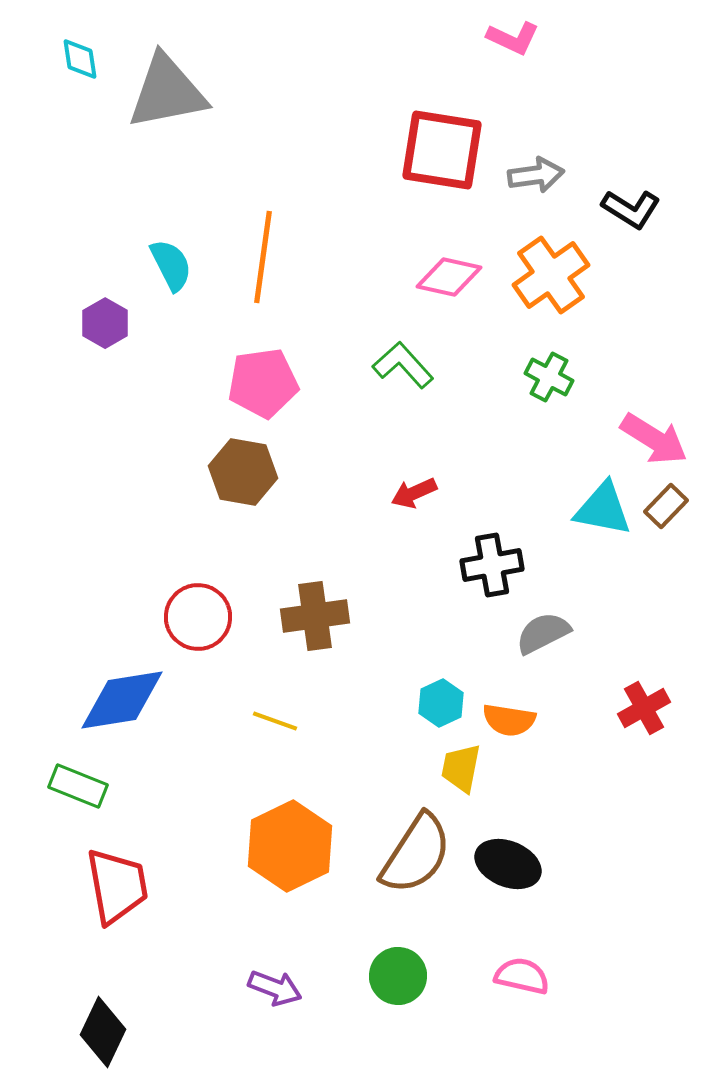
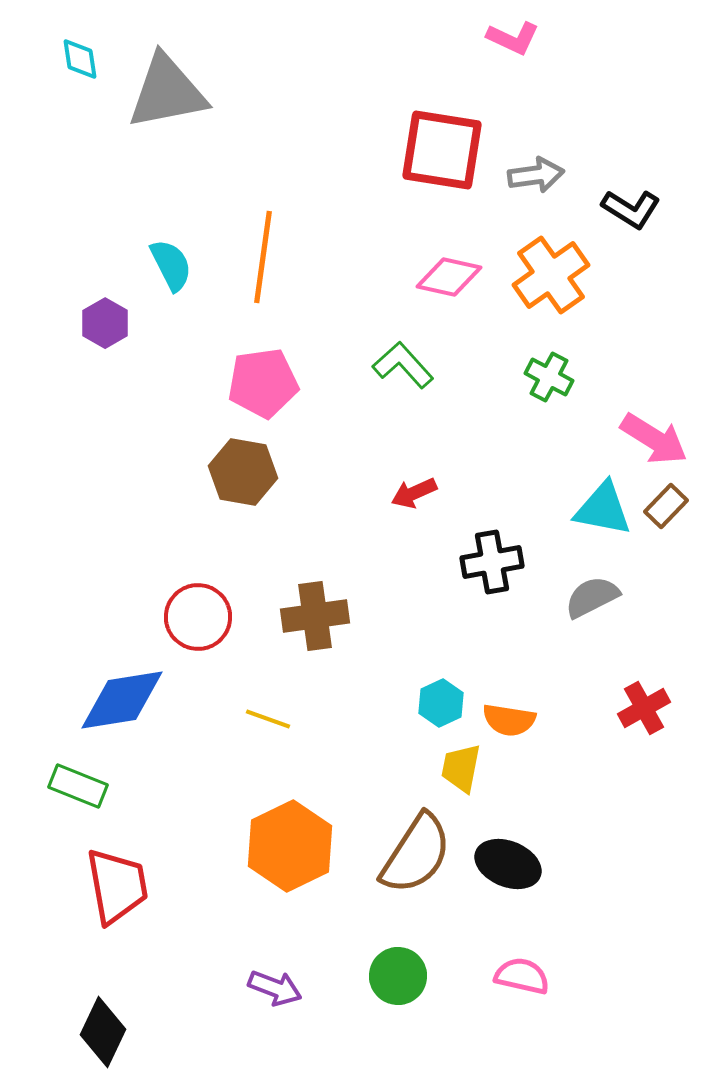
black cross: moved 3 px up
gray semicircle: moved 49 px right, 36 px up
yellow line: moved 7 px left, 2 px up
